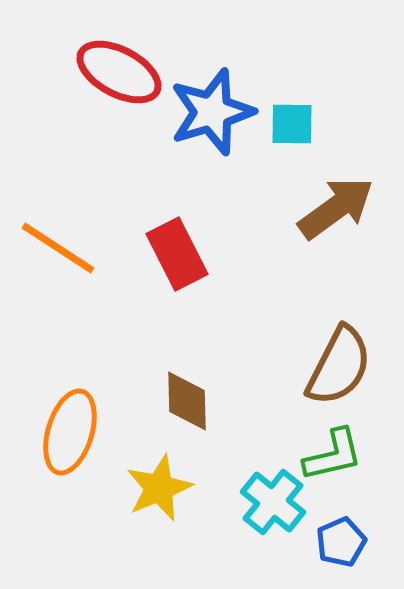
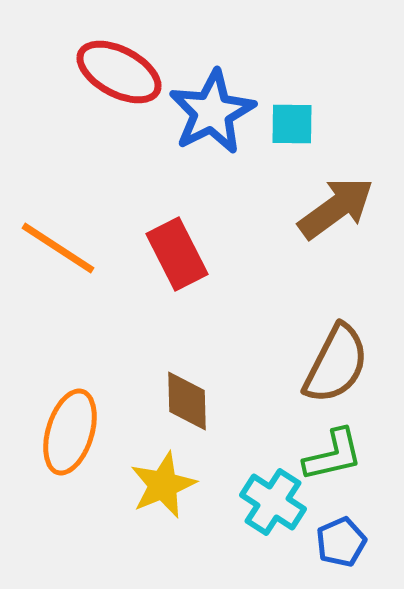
blue star: rotated 10 degrees counterclockwise
brown semicircle: moved 3 px left, 2 px up
yellow star: moved 4 px right, 3 px up
cyan cross: rotated 6 degrees counterclockwise
